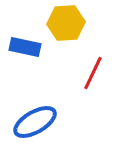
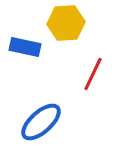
red line: moved 1 px down
blue ellipse: moved 6 px right; rotated 12 degrees counterclockwise
